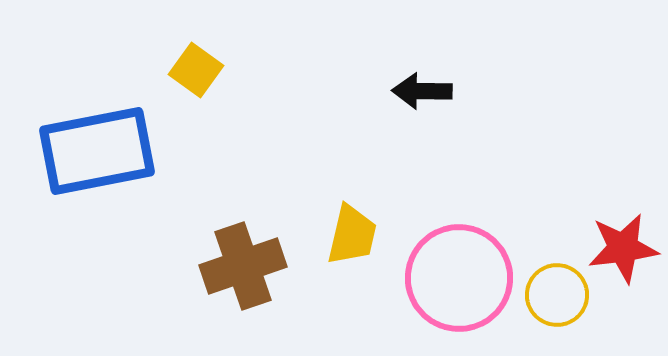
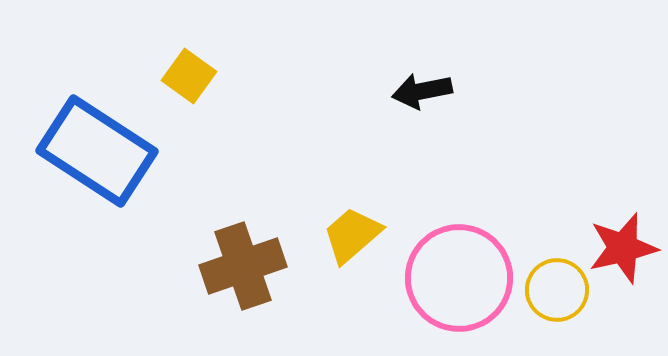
yellow square: moved 7 px left, 6 px down
black arrow: rotated 12 degrees counterclockwise
blue rectangle: rotated 44 degrees clockwise
yellow trapezoid: rotated 144 degrees counterclockwise
red star: rotated 6 degrees counterclockwise
yellow circle: moved 5 px up
